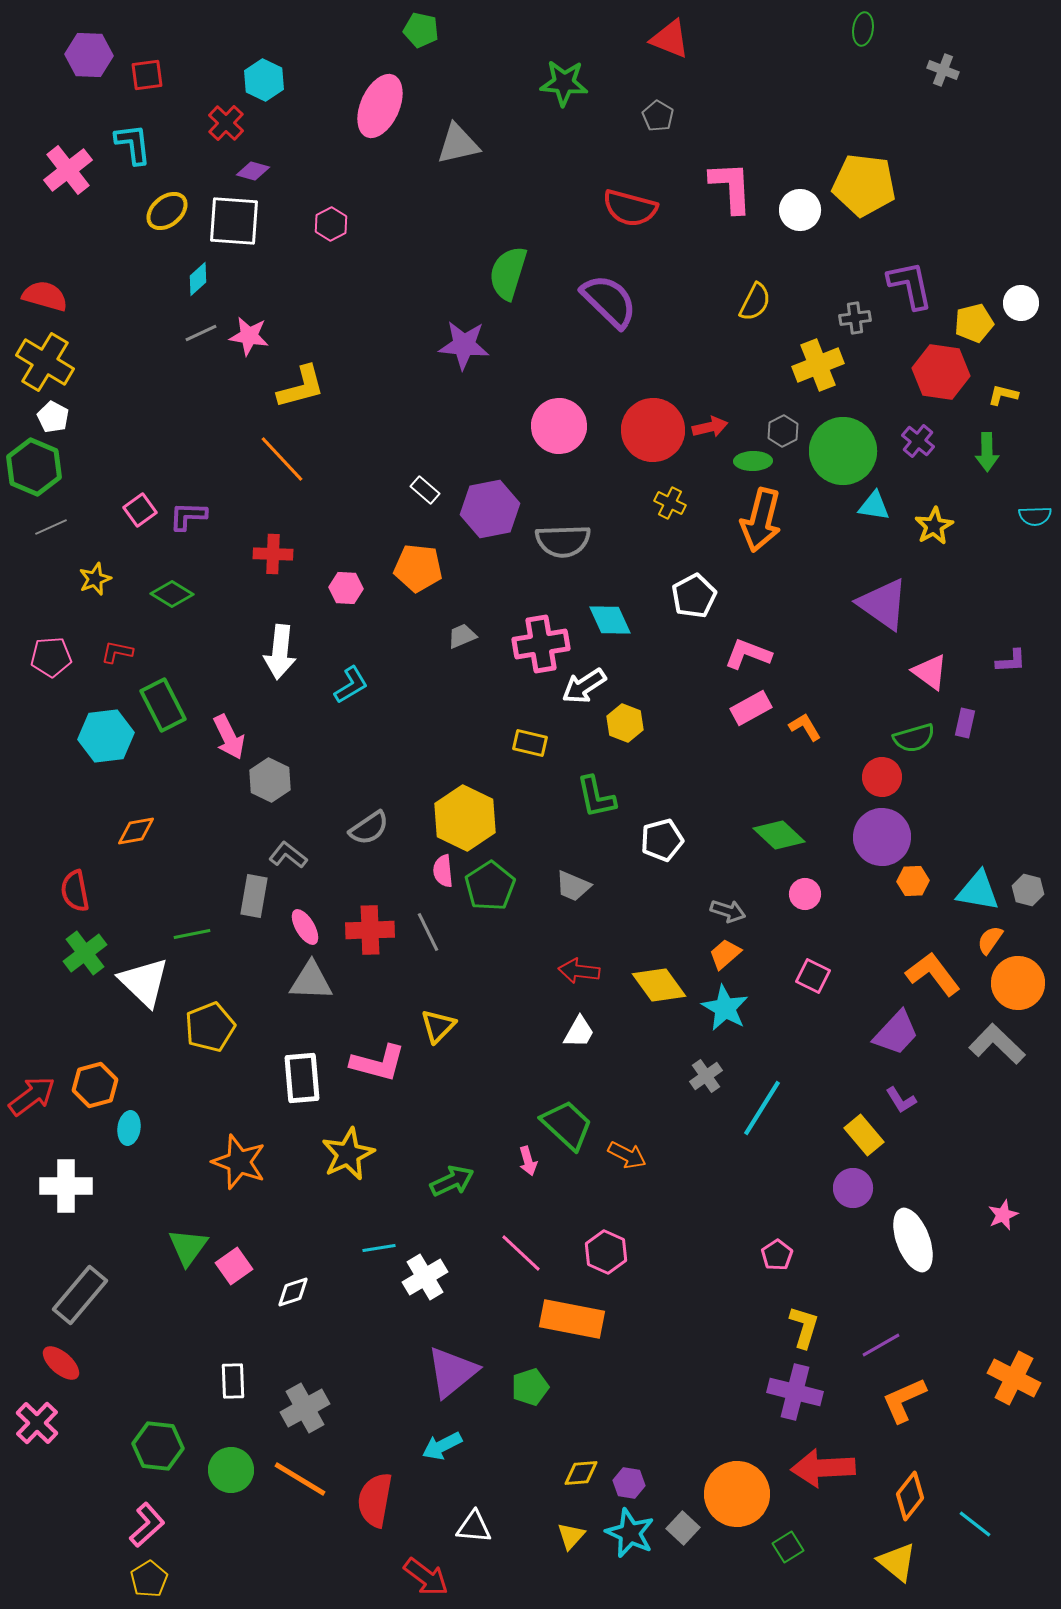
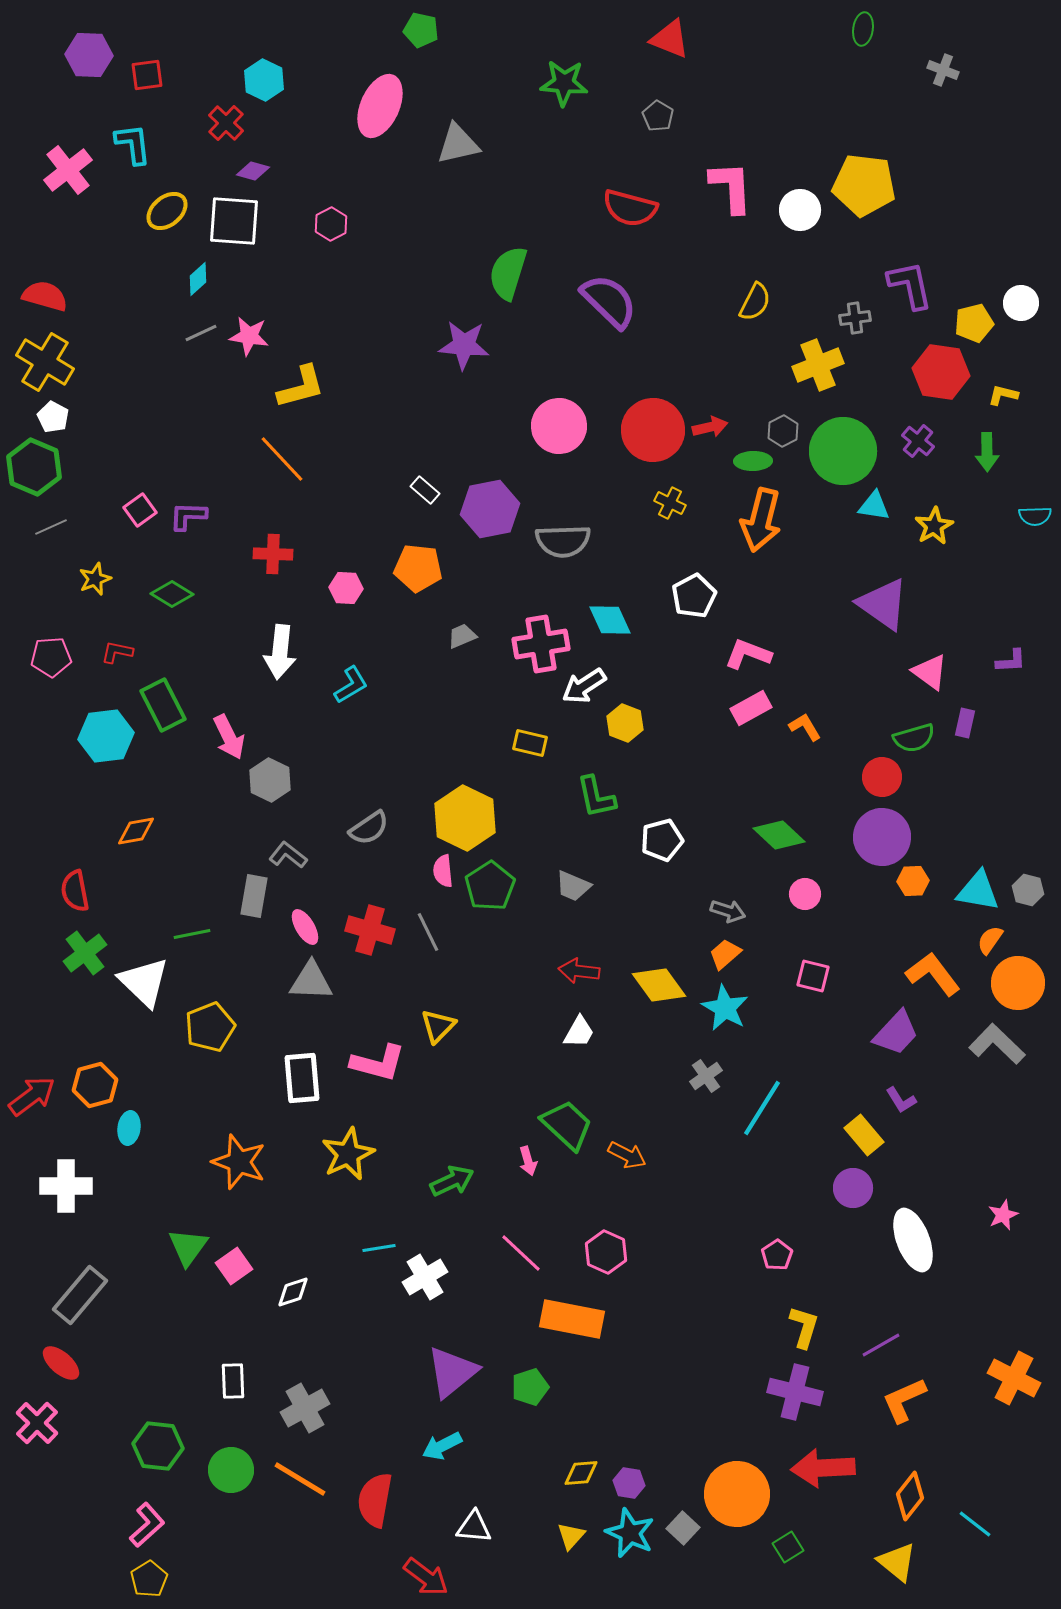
red cross at (370, 930): rotated 18 degrees clockwise
pink square at (813, 976): rotated 12 degrees counterclockwise
